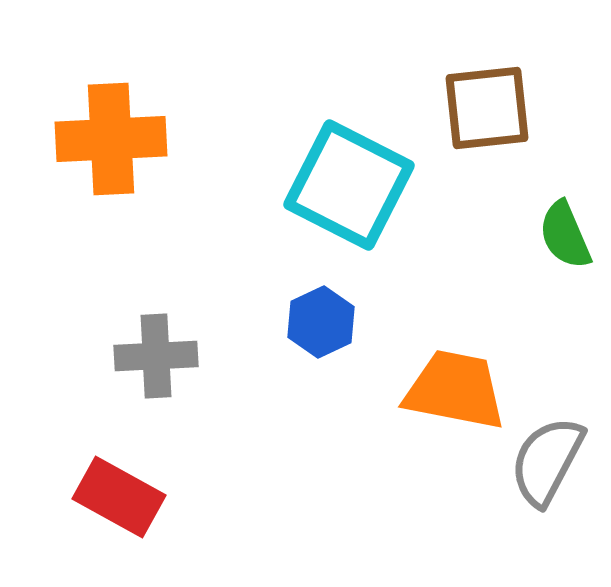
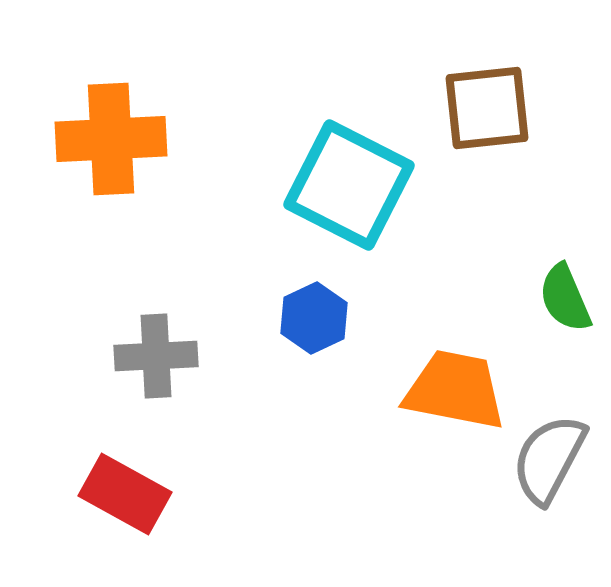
green semicircle: moved 63 px down
blue hexagon: moved 7 px left, 4 px up
gray semicircle: moved 2 px right, 2 px up
red rectangle: moved 6 px right, 3 px up
